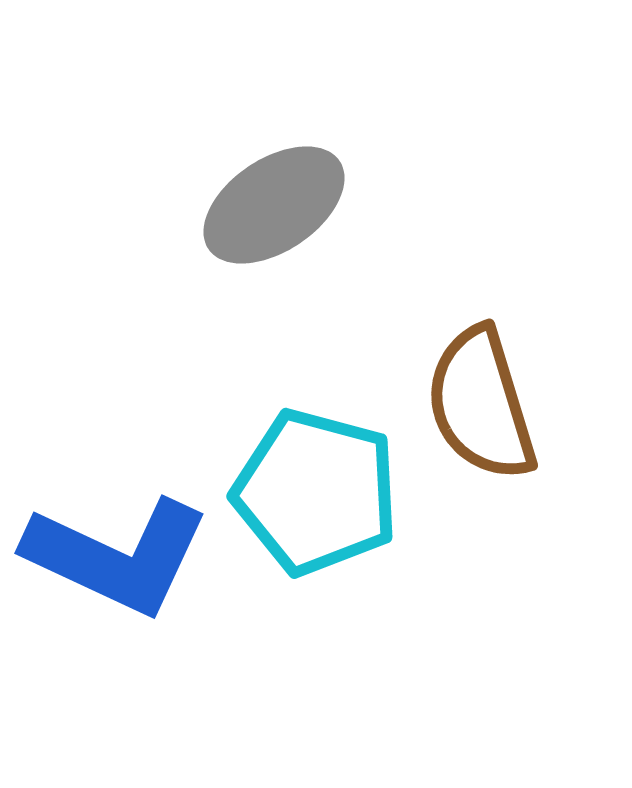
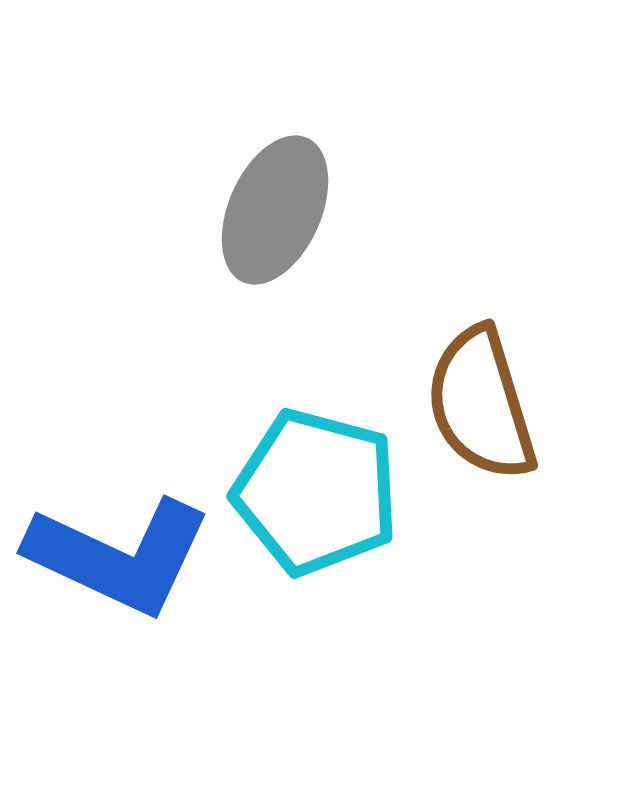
gray ellipse: moved 1 px right, 5 px down; rotated 32 degrees counterclockwise
blue L-shape: moved 2 px right
